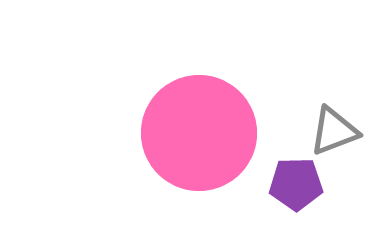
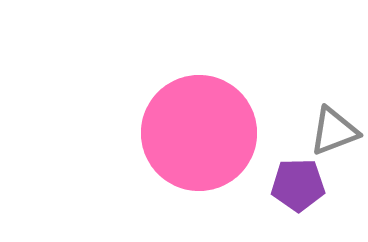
purple pentagon: moved 2 px right, 1 px down
